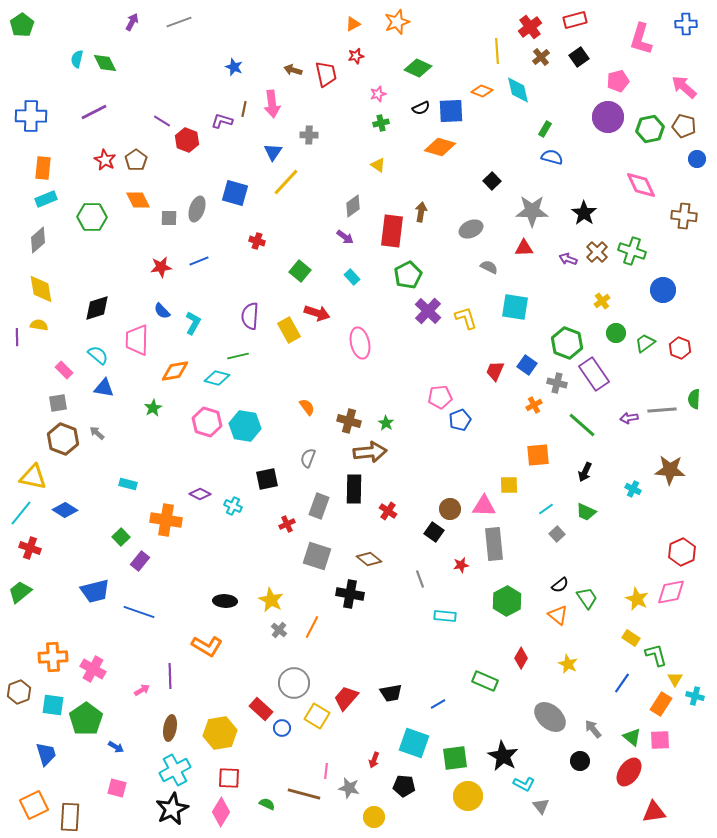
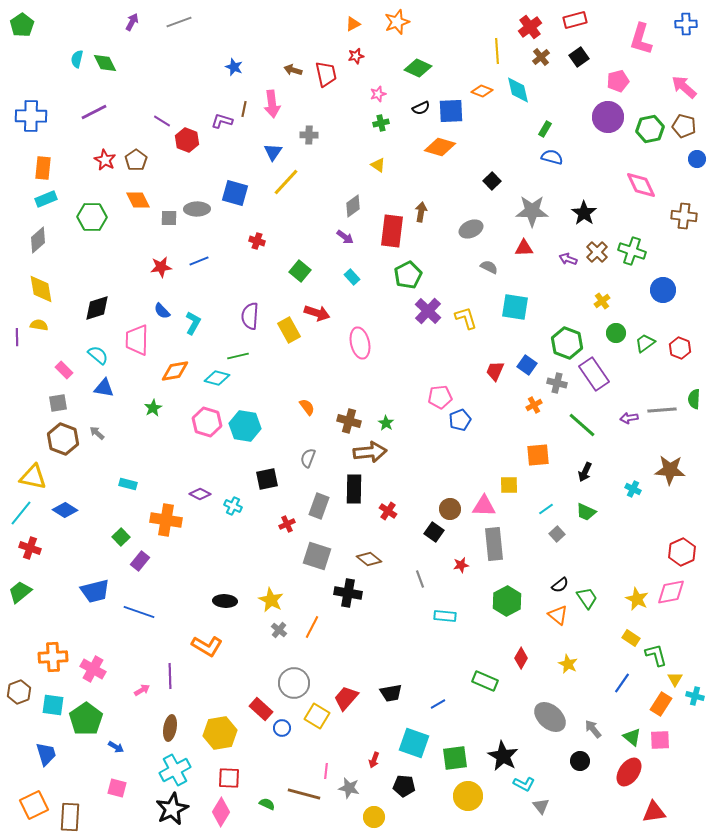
gray ellipse at (197, 209): rotated 70 degrees clockwise
black cross at (350, 594): moved 2 px left, 1 px up
